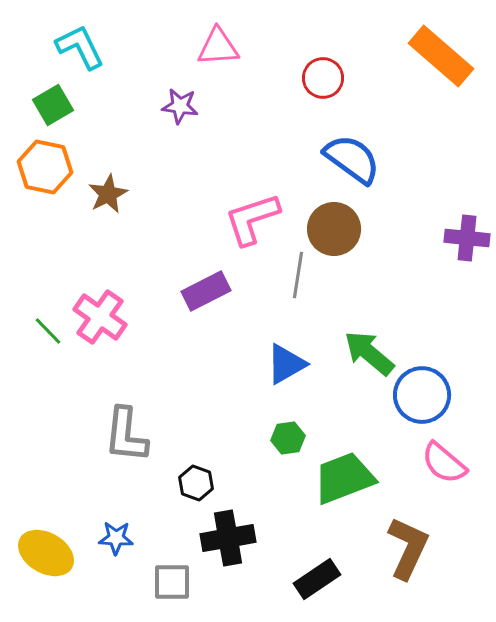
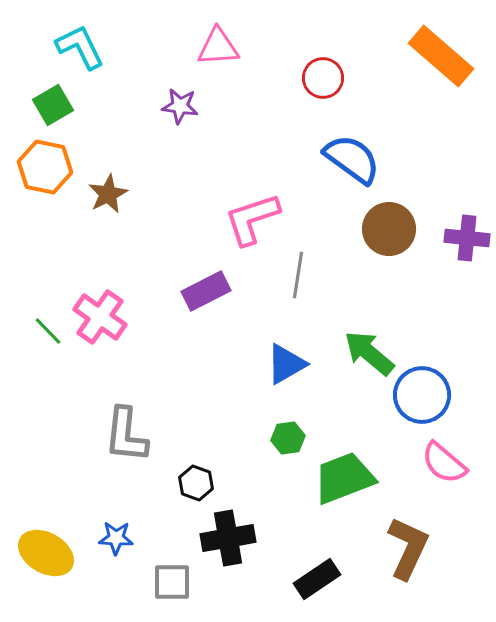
brown circle: moved 55 px right
